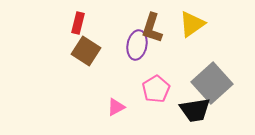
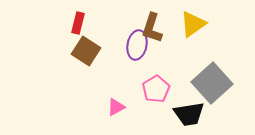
yellow triangle: moved 1 px right
black trapezoid: moved 6 px left, 4 px down
